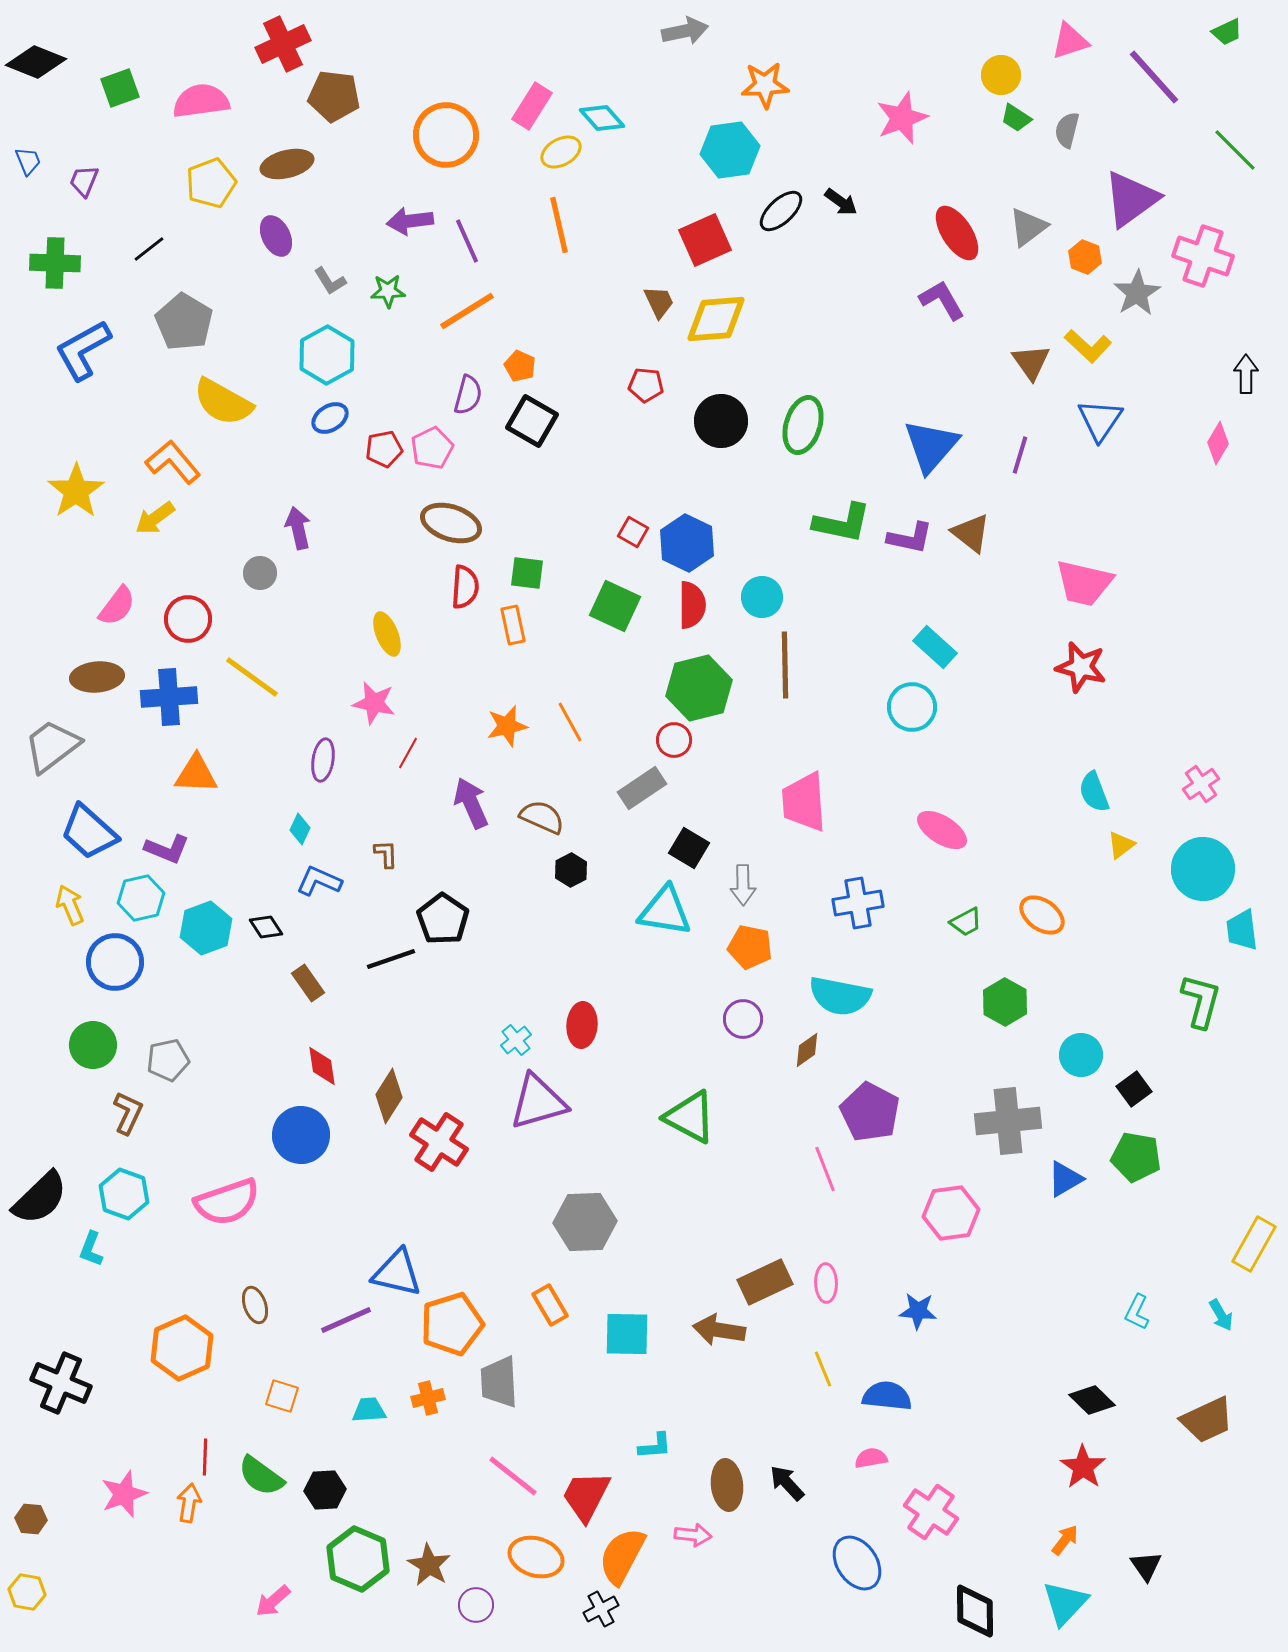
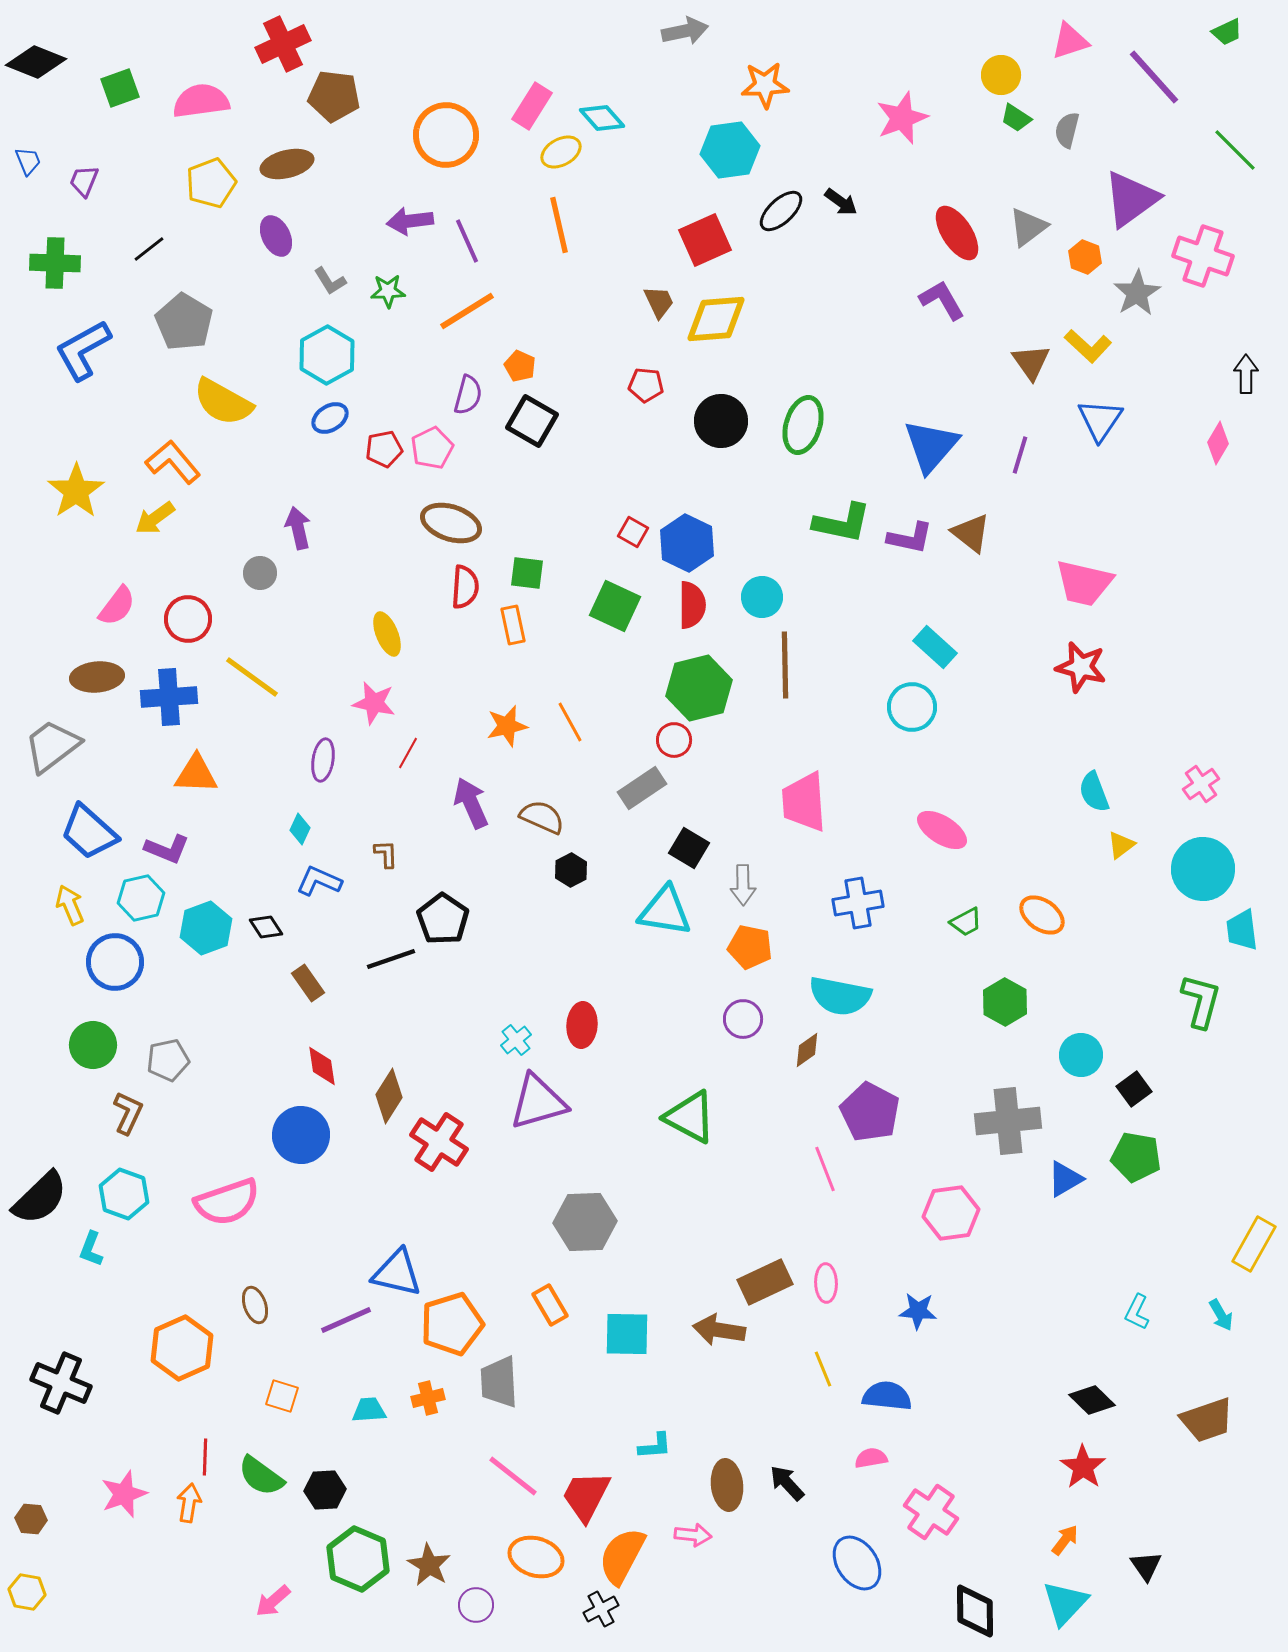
brown trapezoid at (1207, 1420): rotated 6 degrees clockwise
